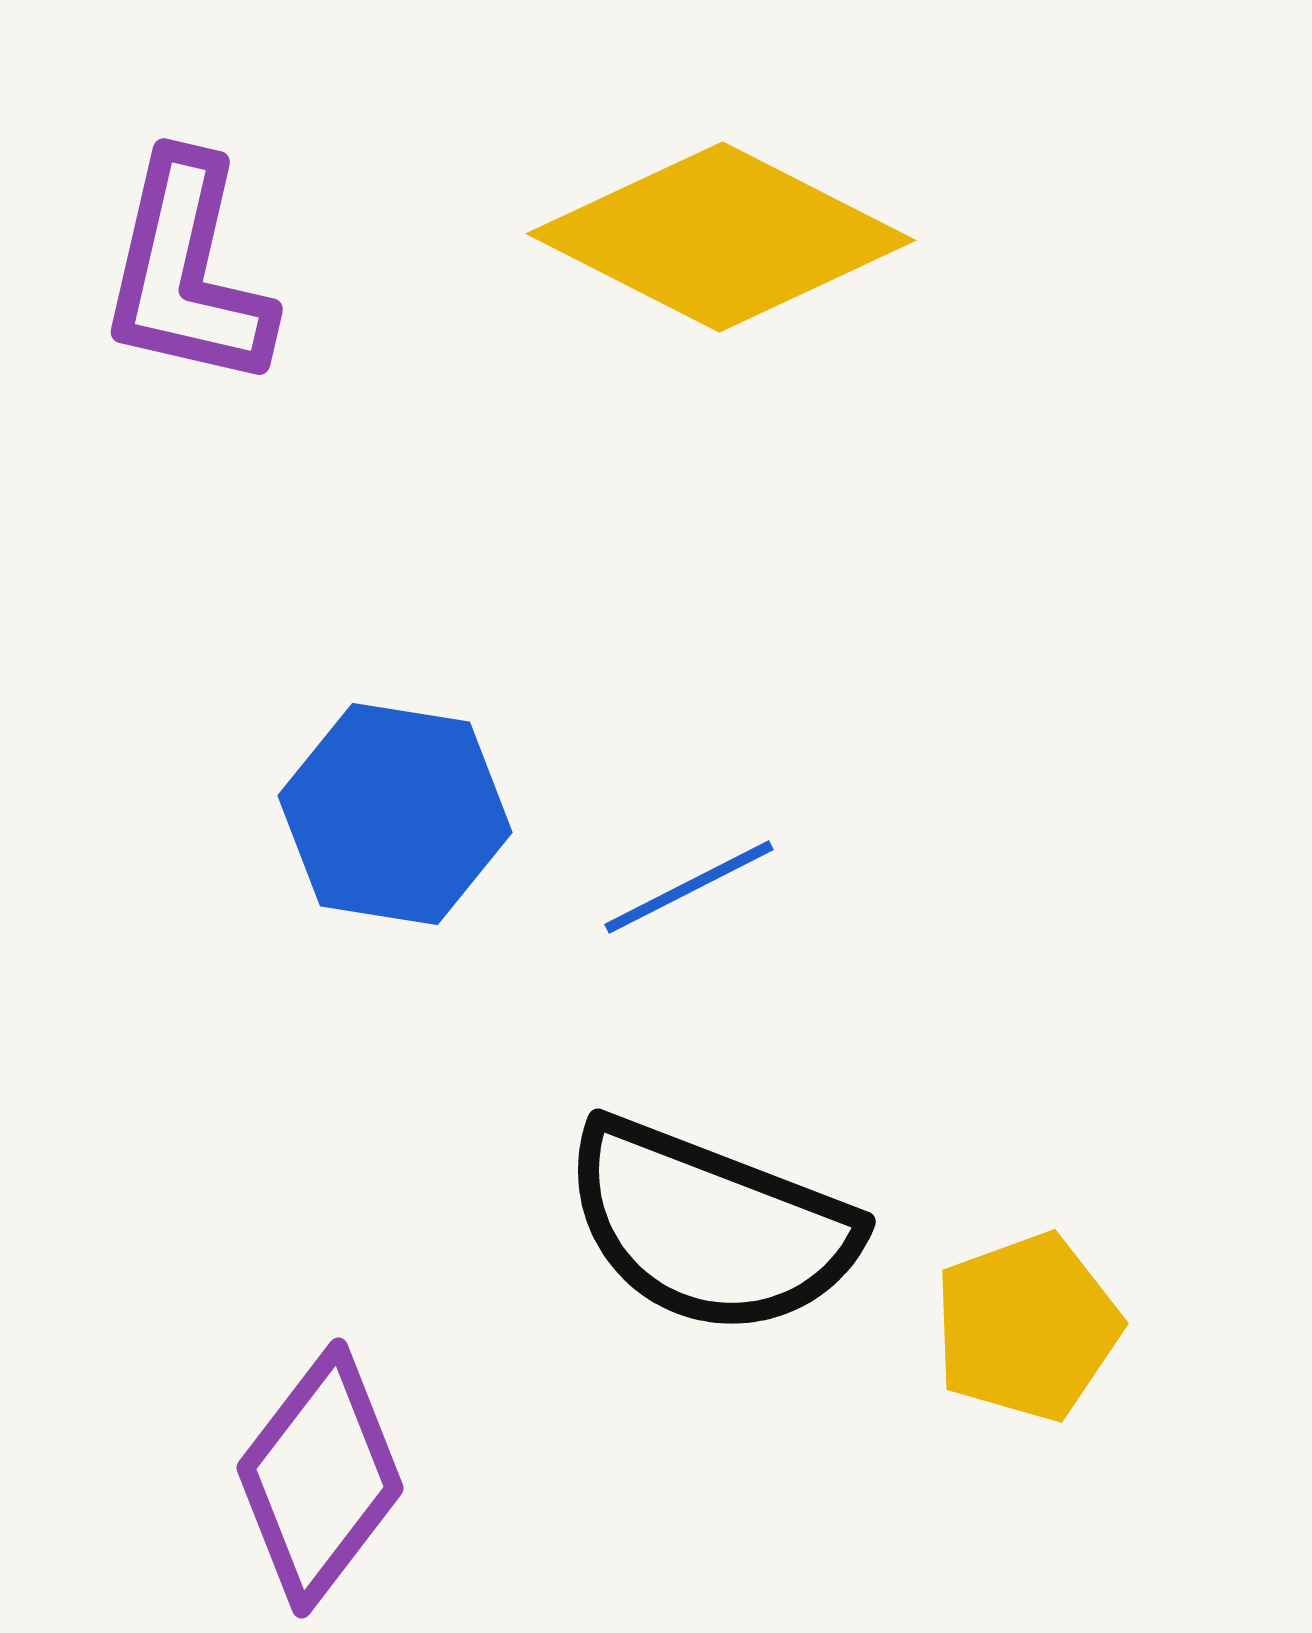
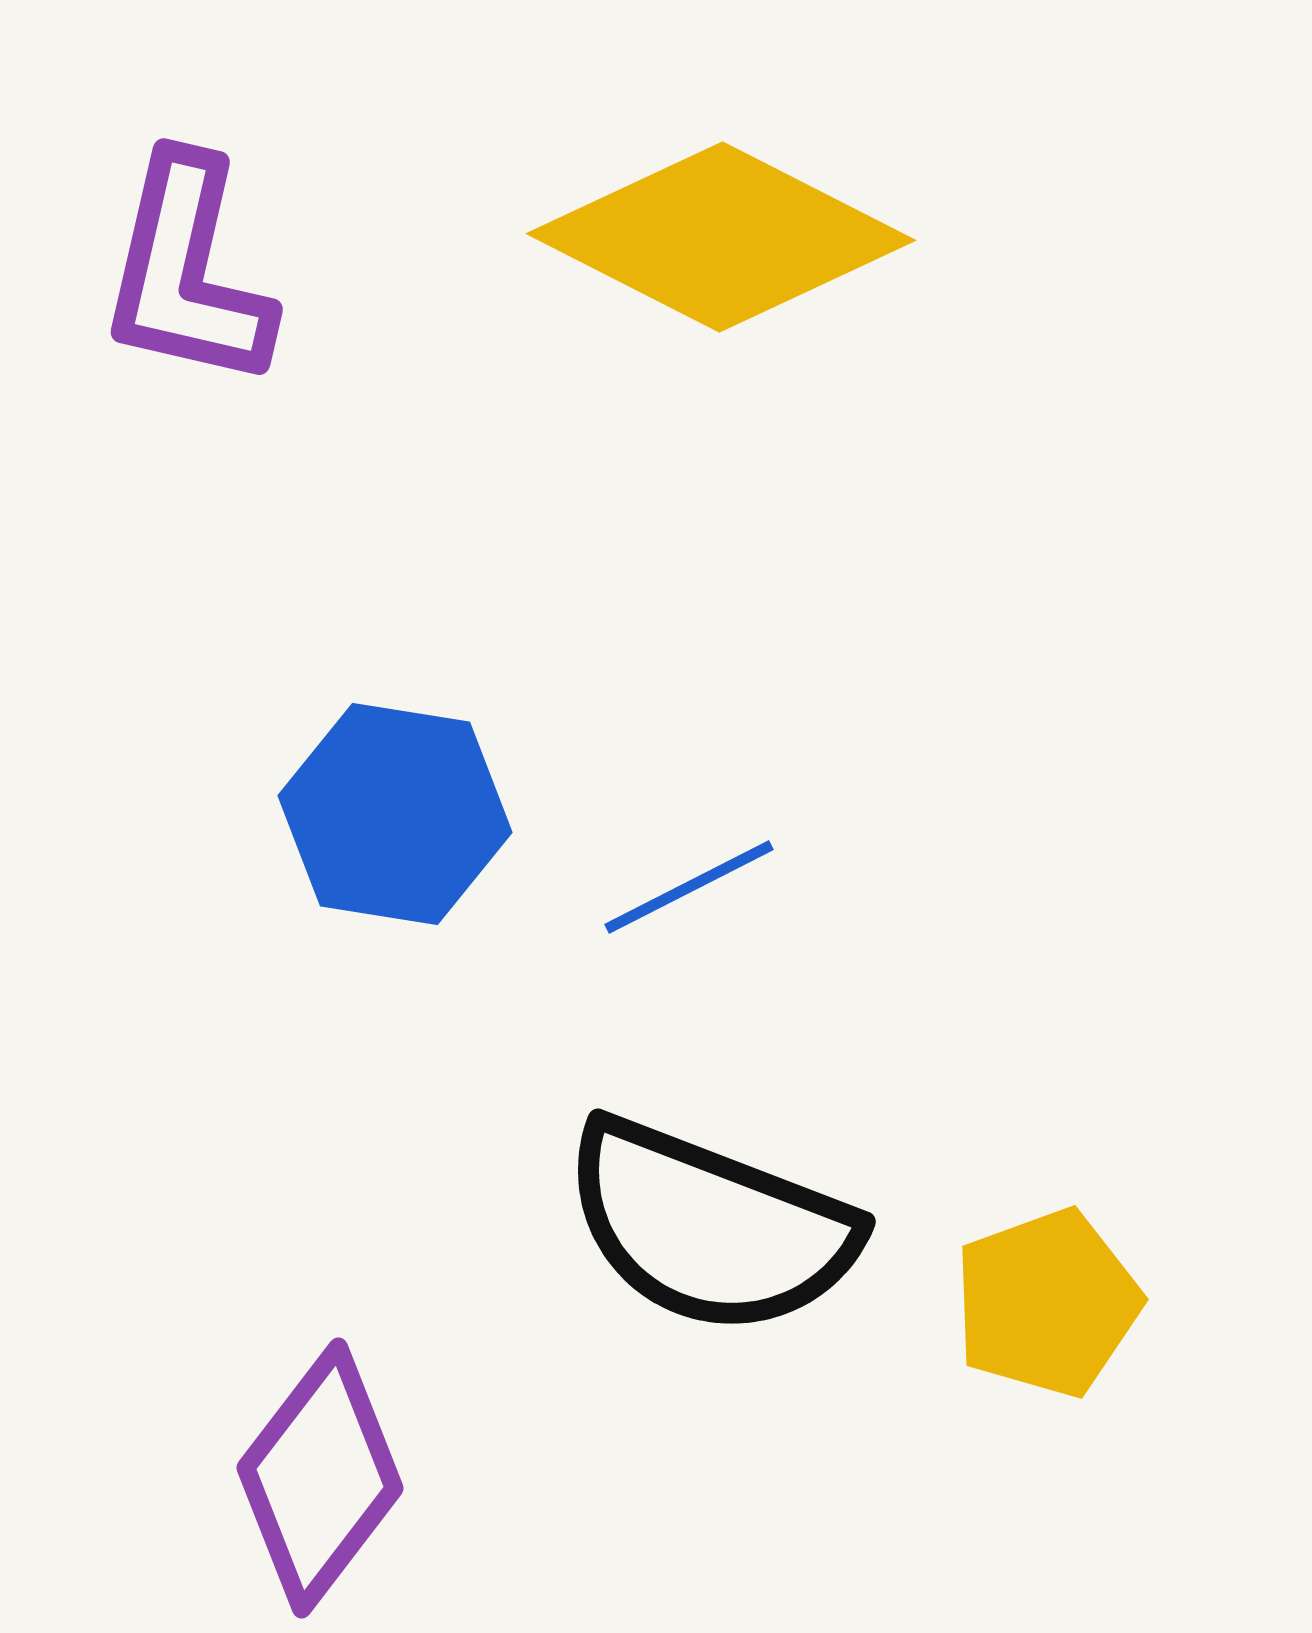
yellow pentagon: moved 20 px right, 24 px up
